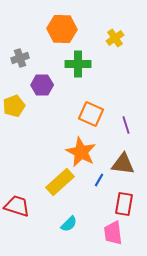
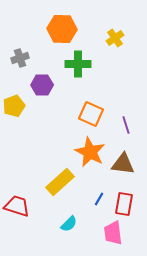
orange star: moved 9 px right
blue line: moved 19 px down
